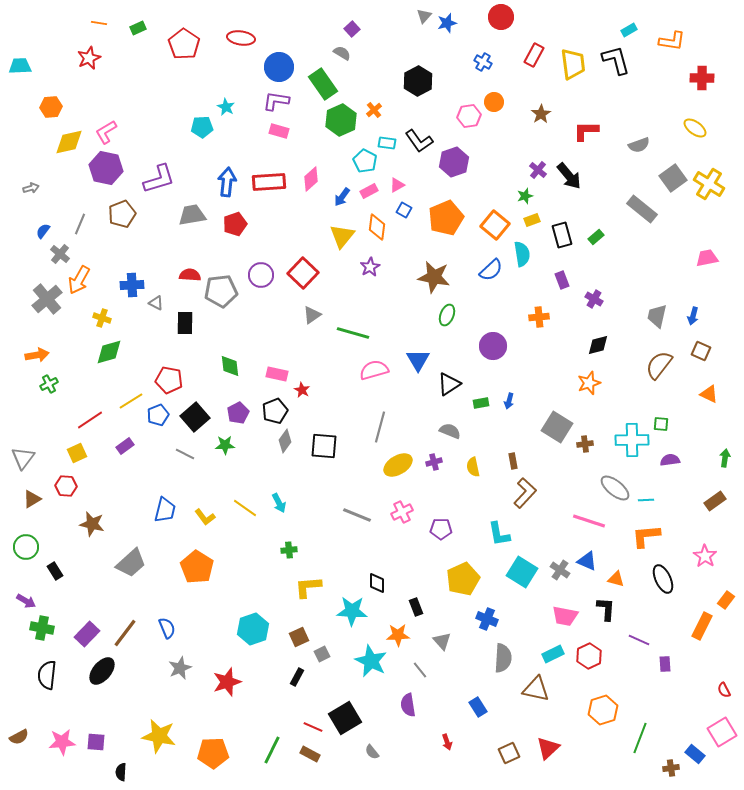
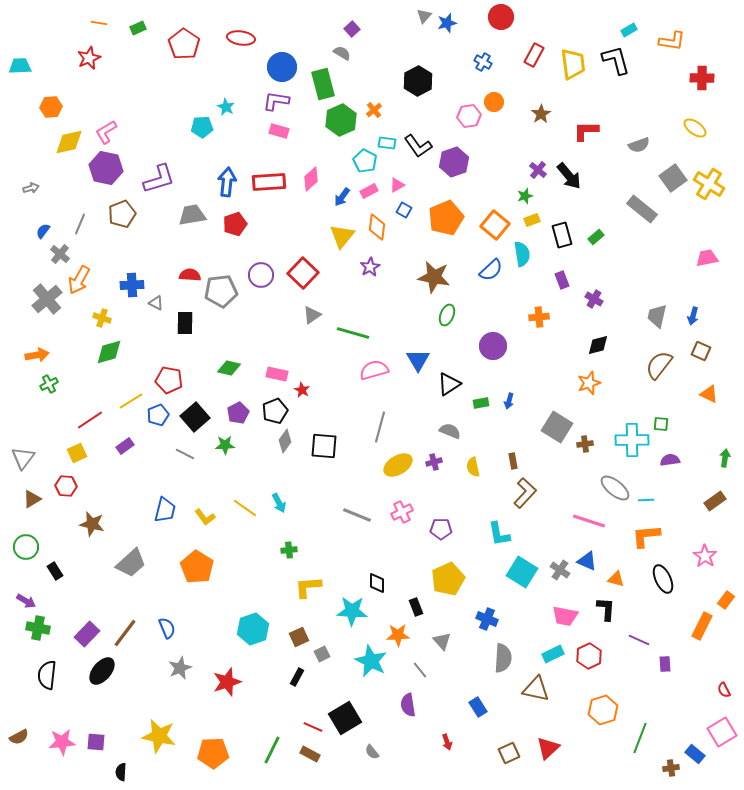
blue circle at (279, 67): moved 3 px right
green rectangle at (323, 84): rotated 20 degrees clockwise
black L-shape at (419, 141): moved 1 px left, 5 px down
green diamond at (230, 366): moved 1 px left, 2 px down; rotated 70 degrees counterclockwise
yellow pentagon at (463, 579): moved 15 px left
green cross at (42, 628): moved 4 px left
